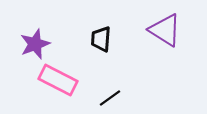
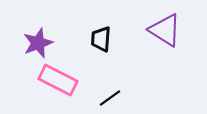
purple star: moved 3 px right, 1 px up
